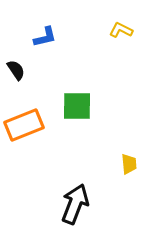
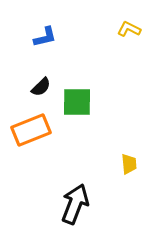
yellow L-shape: moved 8 px right, 1 px up
black semicircle: moved 25 px right, 17 px down; rotated 80 degrees clockwise
green square: moved 4 px up
orange rectangle: moved 7 px right, 5 px down
